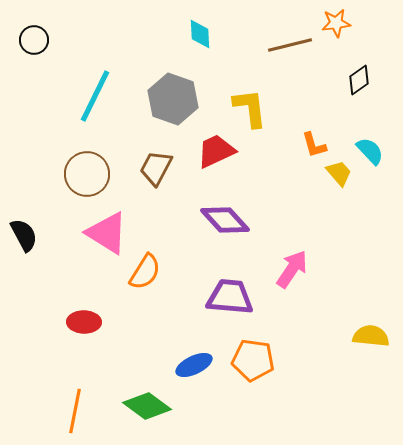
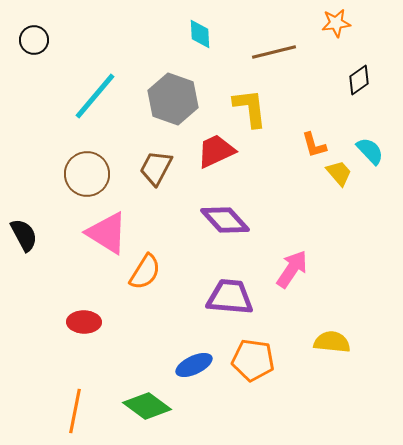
brown line: moved 16 px left, 7 px down
cyan line: rotated 14 degrees clockwise
yellow semicircle: moved 39 px left, 6 px down
